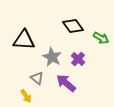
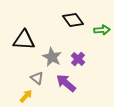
black diamond: moved 6 px up
green arrow: moved 1 px right, 8 px up; rotated 35 degrees counterclockwise
yellow arrow: rotated 104 degrees counterclockwise
